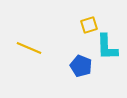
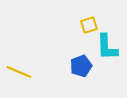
yellow line: moved 10 px left, 24 px down
blue pentagon: rotated 30 degrees clockwise
